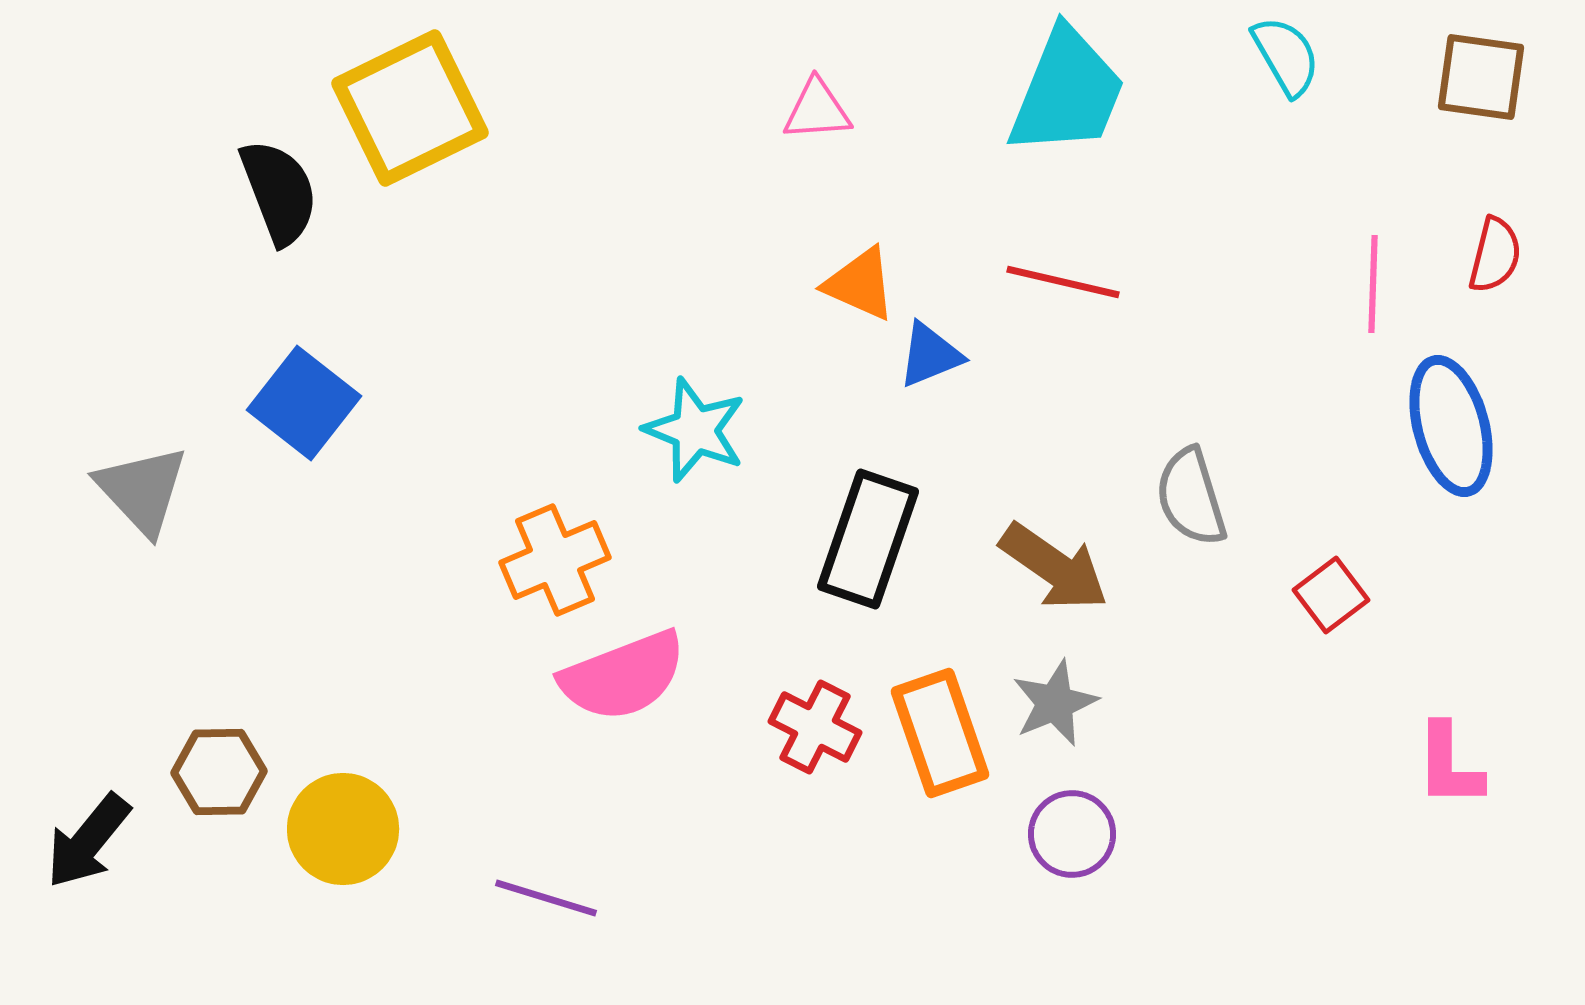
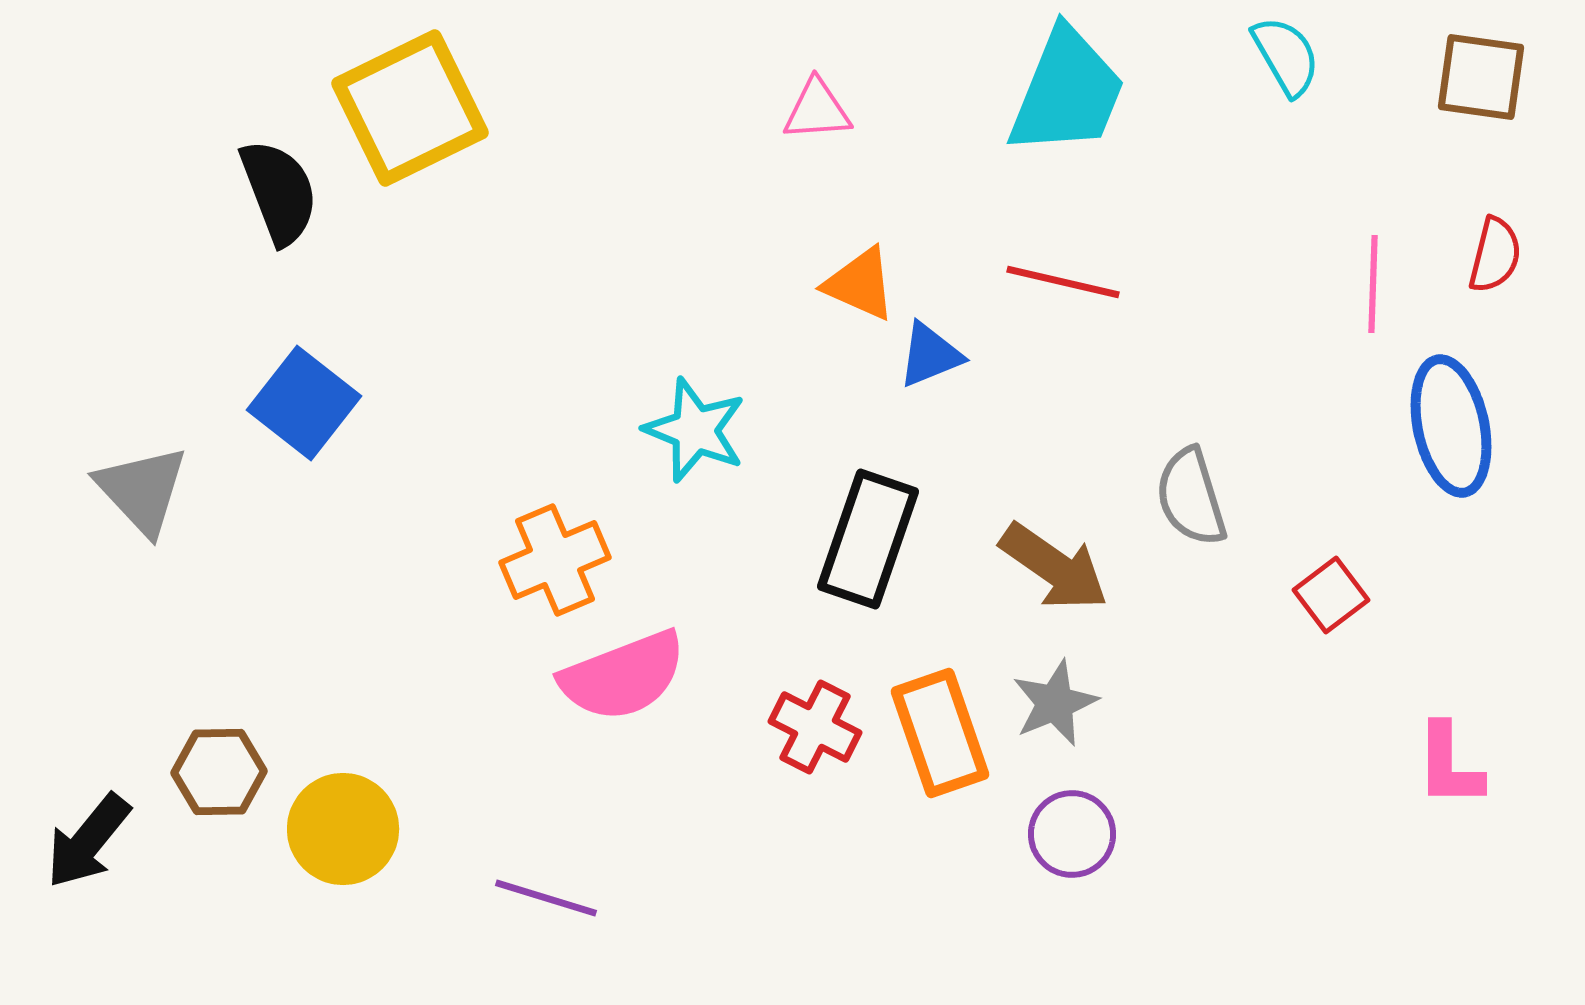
blue ellipse: rotated 3 degrees clockwise
